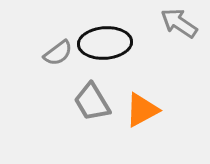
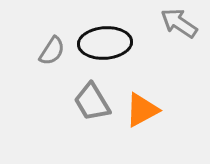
gray semicircle: moved 6 px left, 2 px up; rotated 20 degrees counterclockwise
